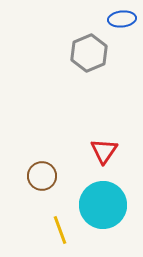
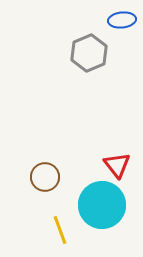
blue ellipse: moved 1 px down
red triangle: moved 13 px right, 14 px down; rotated 12 degrees counterclockwise
brown circle: moved 3 px right, 1 px down
cyan circle: moved 1 px left
